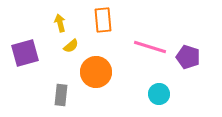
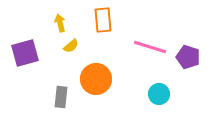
orange circle: moved 7 px down
gray rectangle: moved 2 px down
